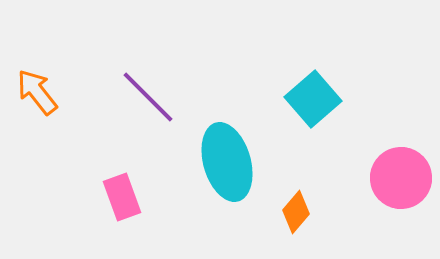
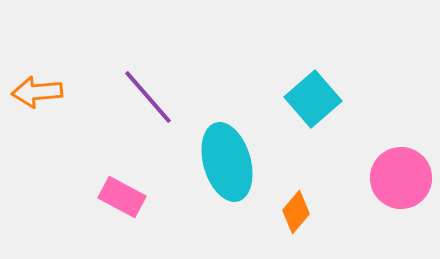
orange arrow: rotated 57 degrees counterclockwise
purple line: rotated 4 degrees clockwise
pink rectangle: rotated 42 degrees counterclockwise
